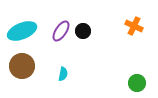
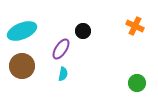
orange cross: moved 1 px right
purple ellipse: moved 18 px down
